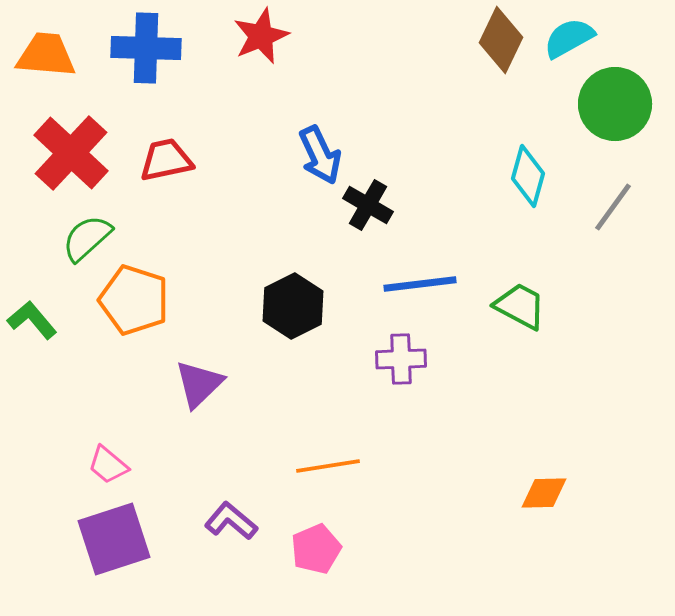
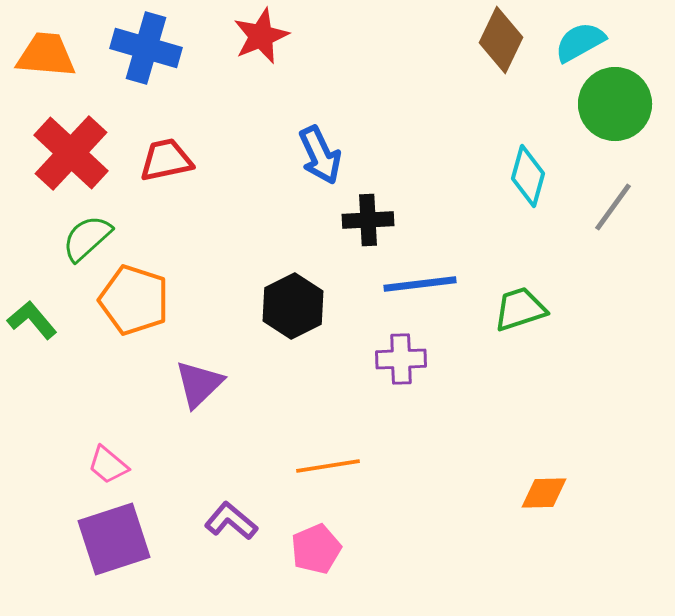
cyan semicircle: moved 11 px right, 4 px down
blue cross: rotated 14 degrees clockwise
black cross: moved 15 px down; rotated 33 degrees counterclockwise
green trapezoid: moved 3 px down; rotated 46 degrees counterclockwise
